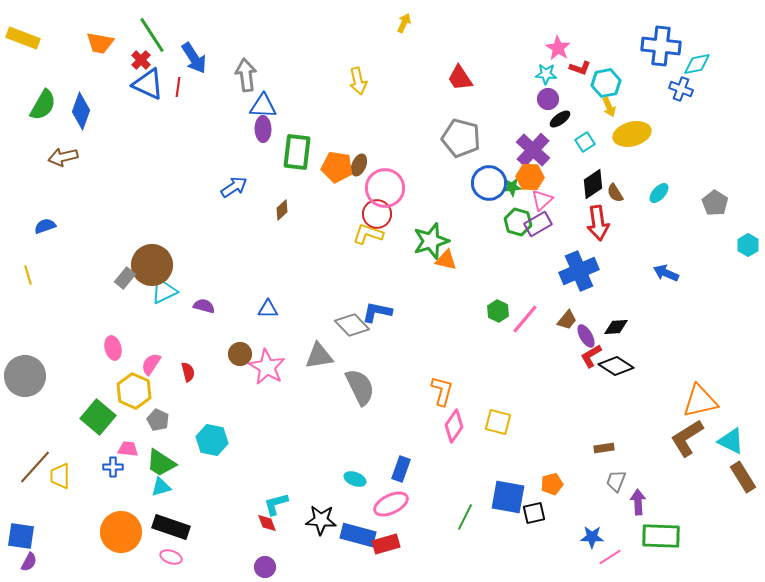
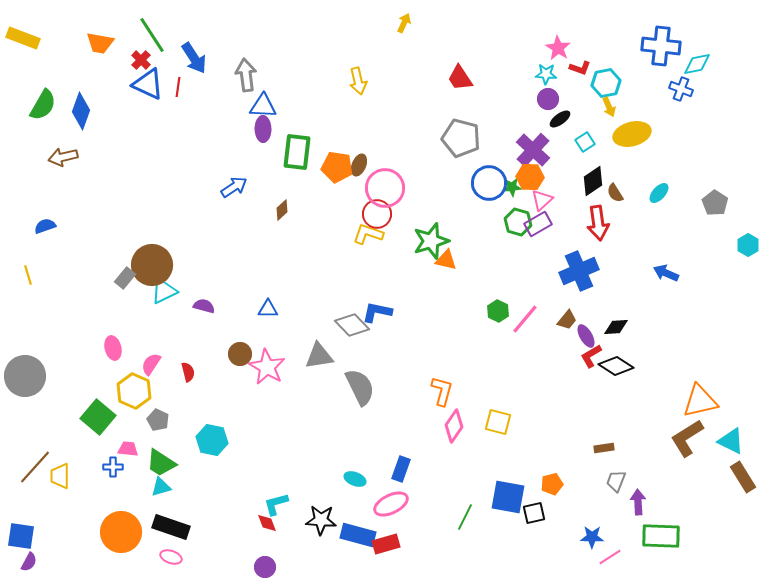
black diamond at (593, 184): moved 3 px up
